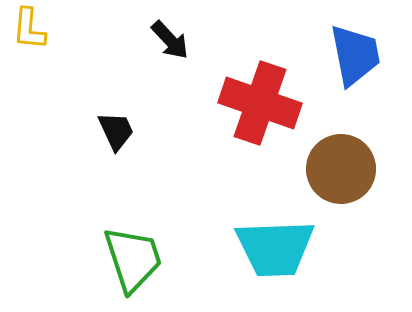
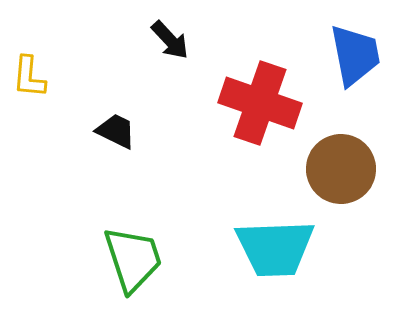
yellow L-shape: moved 48 px down
black trapezoid: rotated 39 degrees counterclockwise
